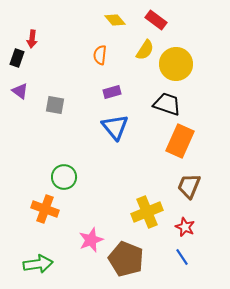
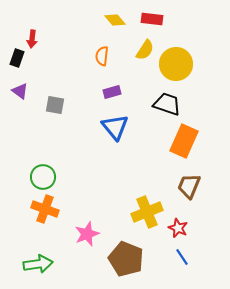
red rectangle: moved 4 px left, 1 px up; rotated 30 degrees counterclockwise
orange semicircle: moved 2 px right, 1 px down
orange rectangle: moved 4 px right
green circle: moved 21 px left
red star: moved 7 px left, 1 px down
pink star: moved 4 px left, 6 px up
